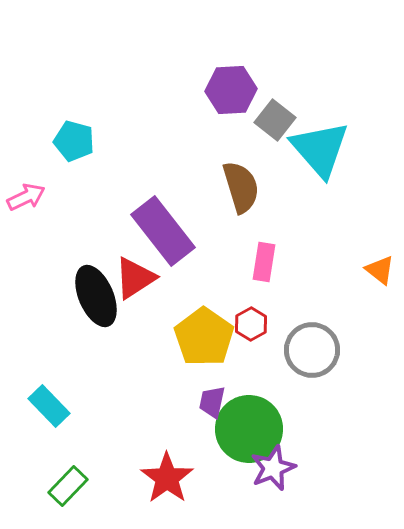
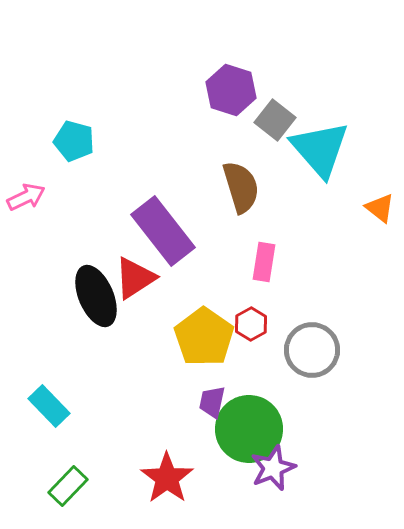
purple hexagon: rotated 21 degrees clockwise
orange triangle: moved 62 px up
